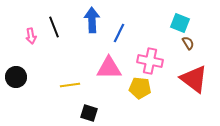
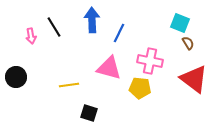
black line: rotated 10 degrees counterclockwise
pink triangle: rotated 16 degrees clockwise
yellow line: moved 1 px left
